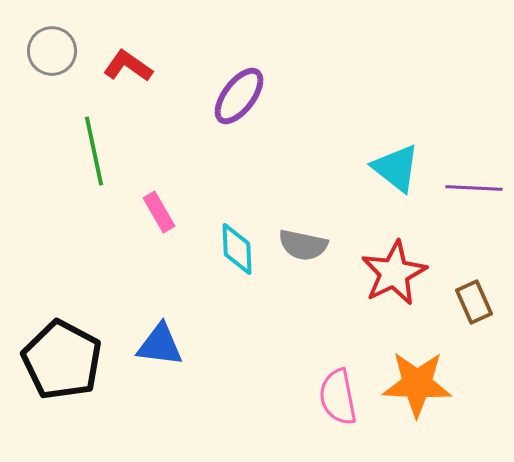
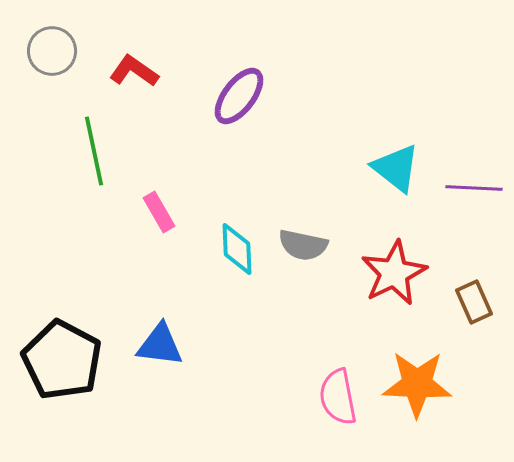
red L-shape: moved 6 px right, 5 px down
